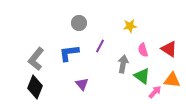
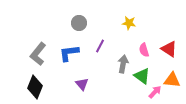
yellow star: moved 1 px left, 3 px up; rotated 16 degrees clockwise
pink semicircle: moved 1 px right
gray L-shape: moved 2 px right, 5 px up
